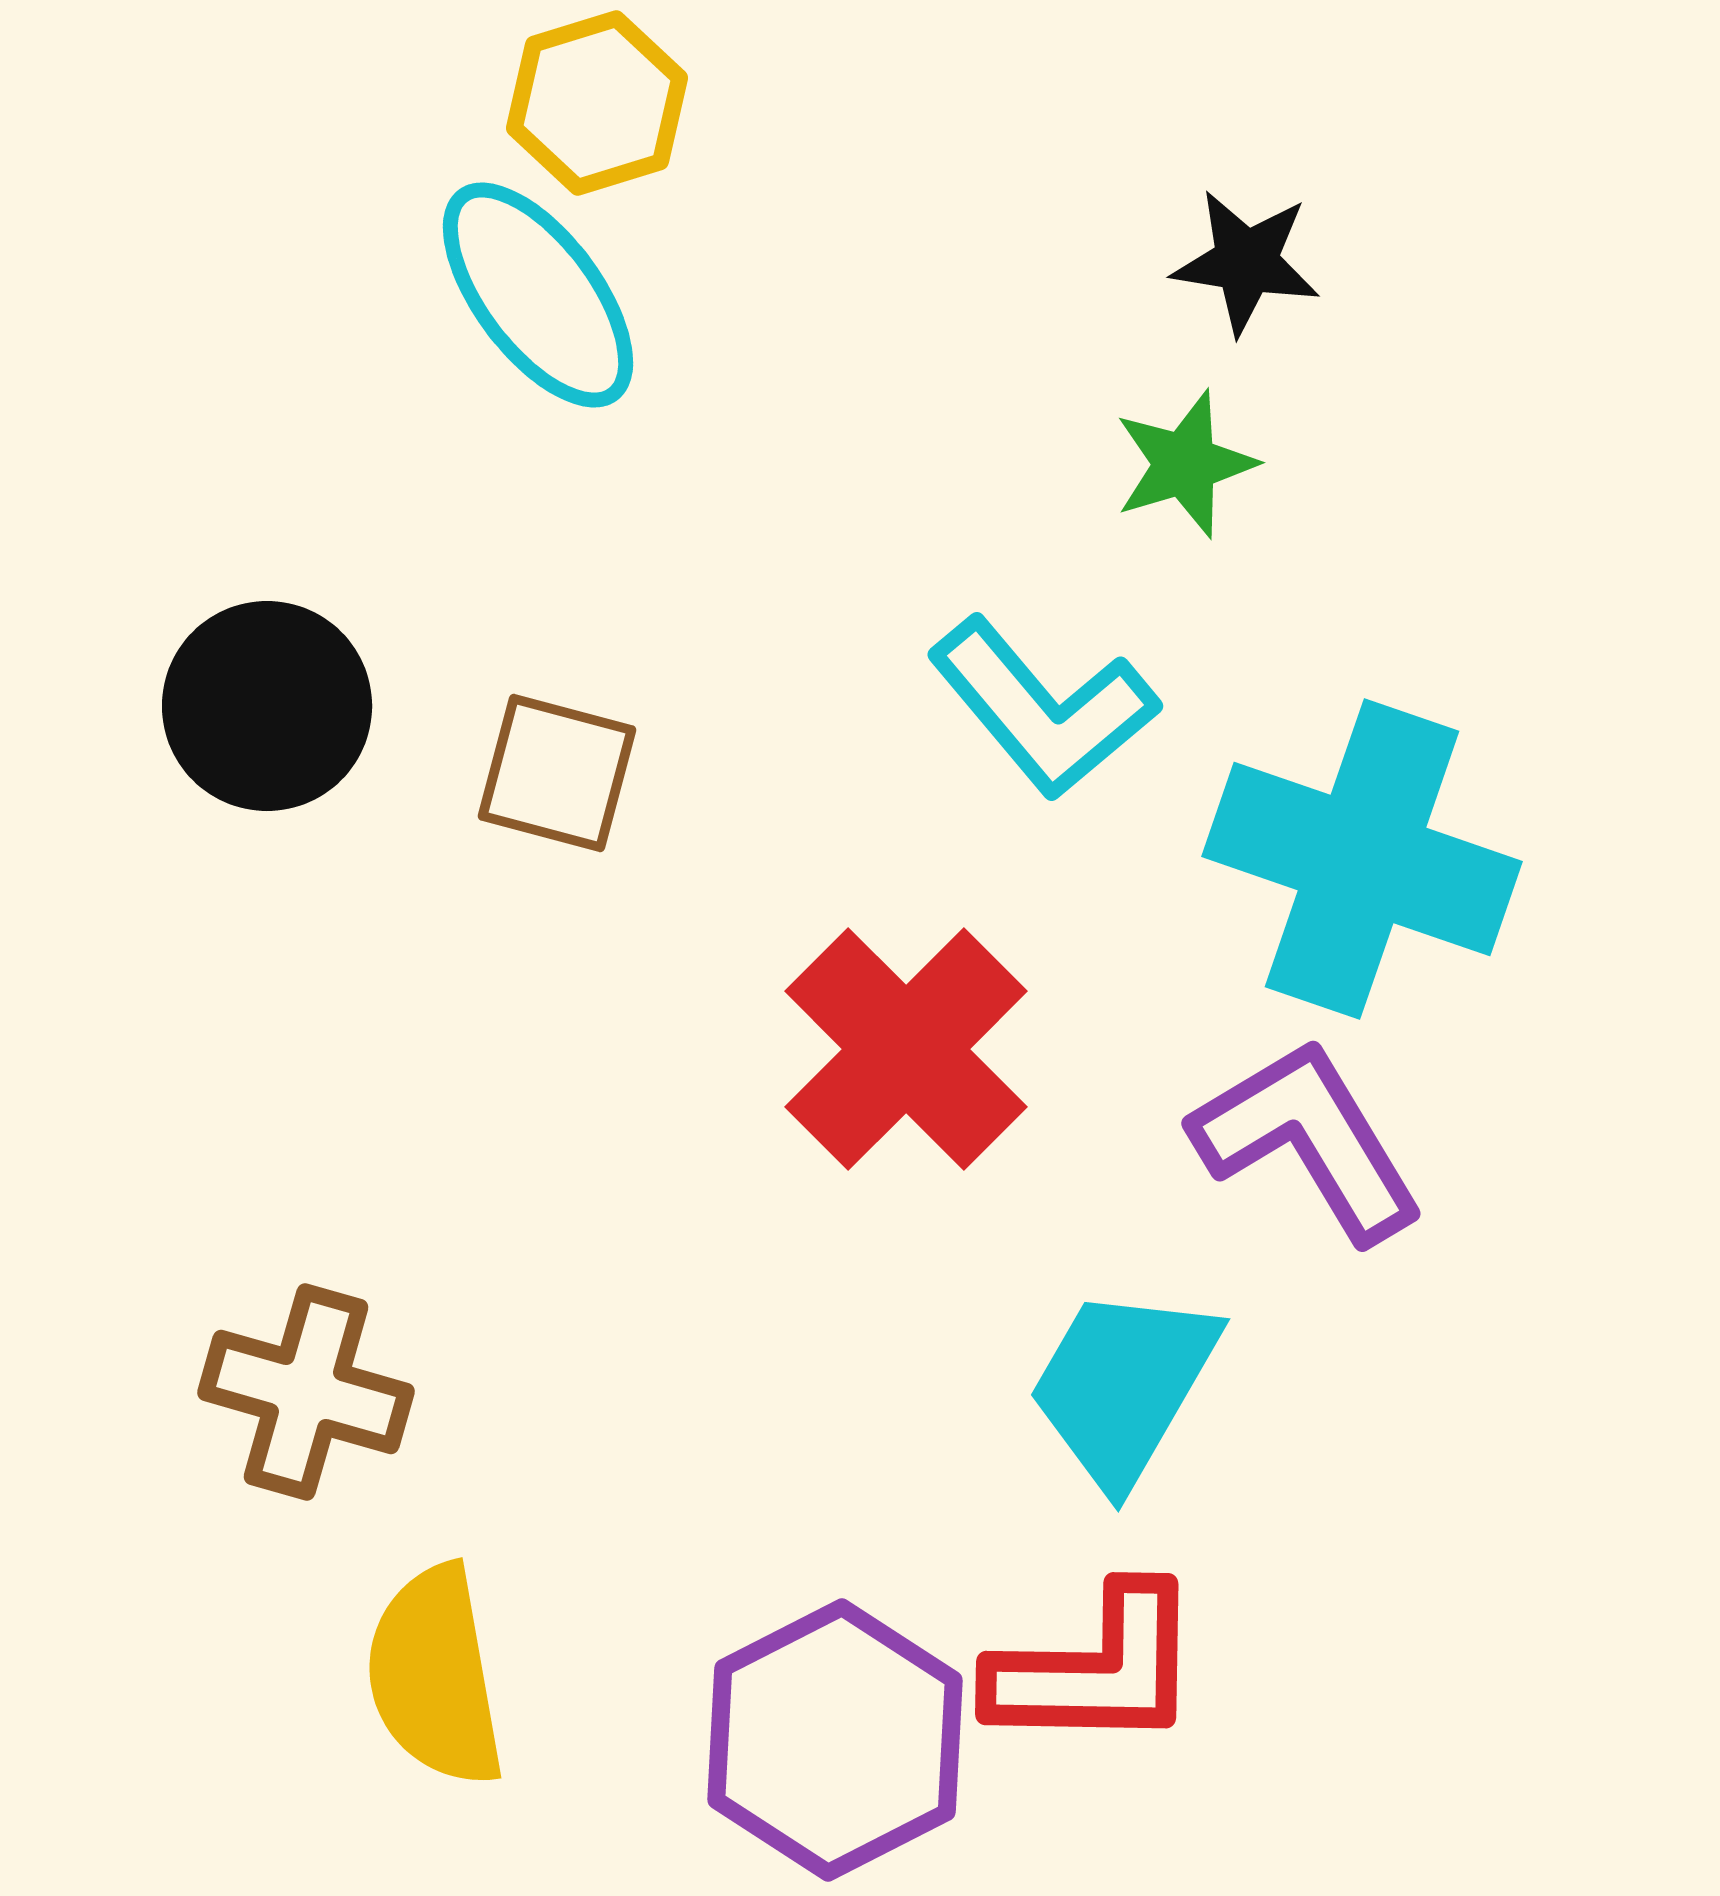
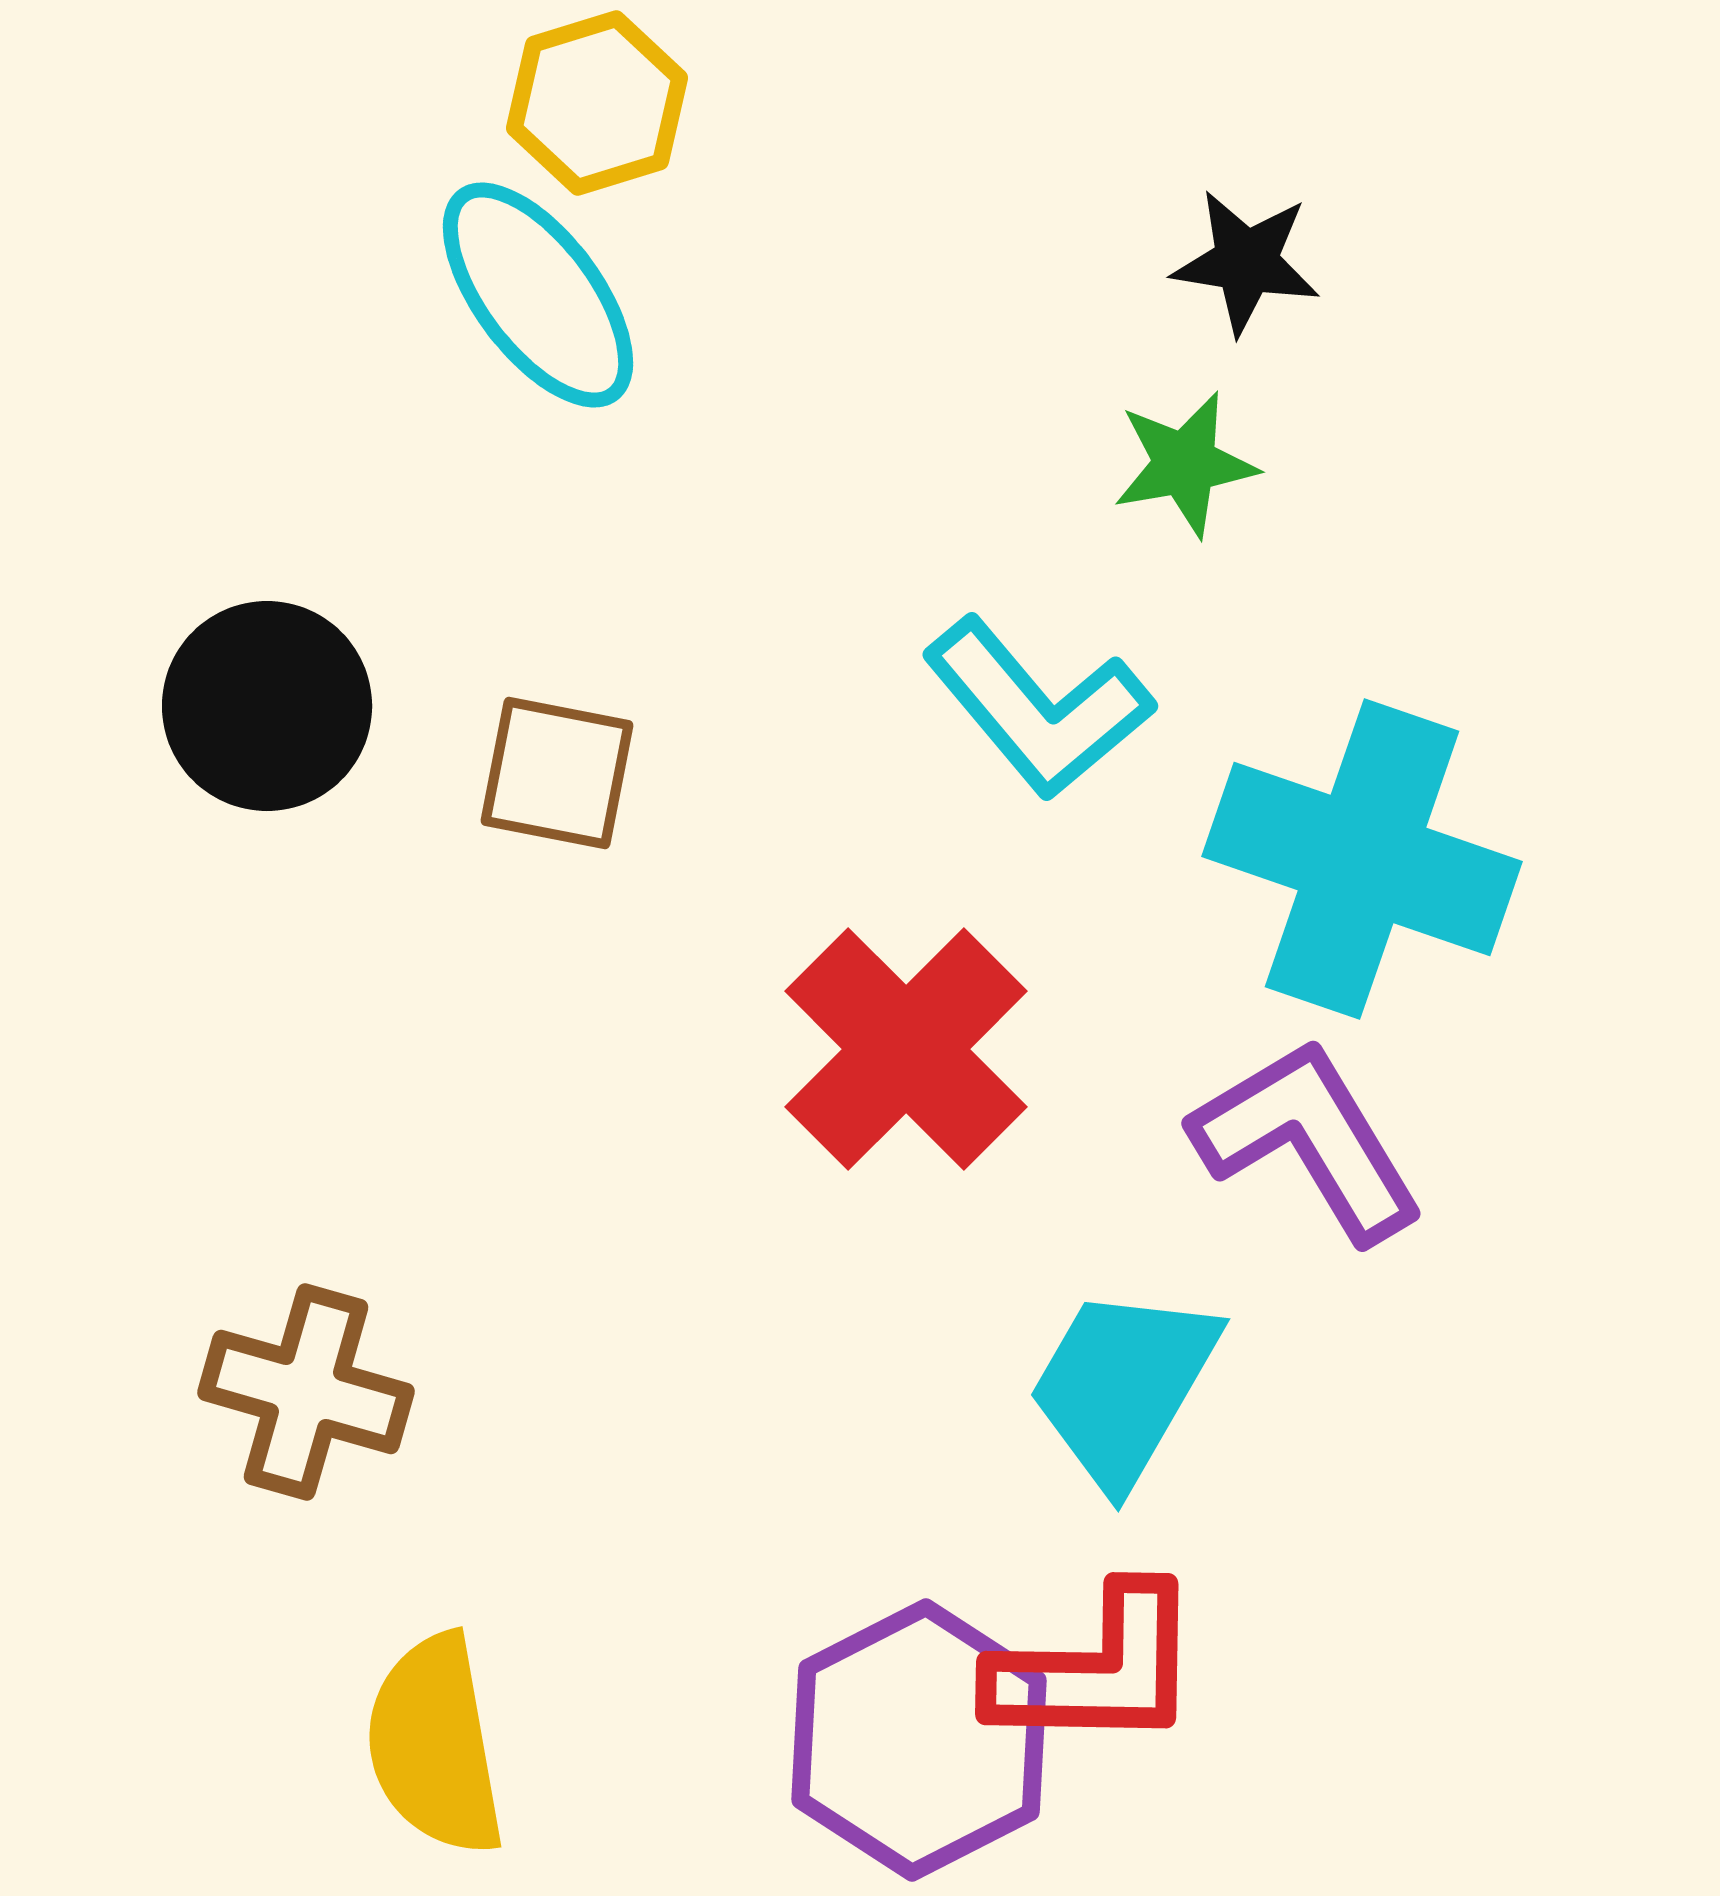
green star: rotated 7 degrees clockwise
cyan L-shape: moved 5 px left
brown square: rotated 4 degrees counterclockwise
yellow semicircle: moved 69 px down
purple hexagon: moved 84 px right
